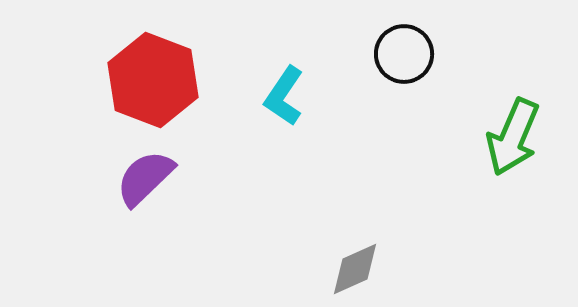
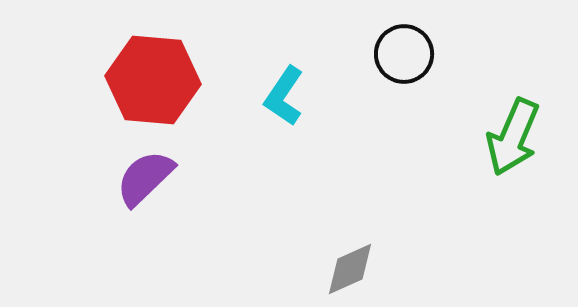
red hexagon: rotated 16 degrees counterclockwise
gray diamond: moved 5 px left
